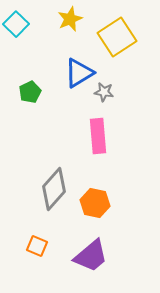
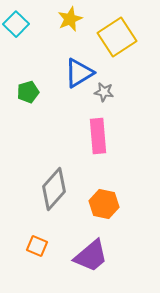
green pentagon: moved 2 px left; rotated 10 degrees clockwise
orange hexagon: moved 9 px right, 1 px down
